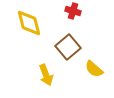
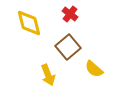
red cross: moved 3 px left, 3 px down; rotated 21 degrees clockwise
yellow arrow: moved 2 px right
